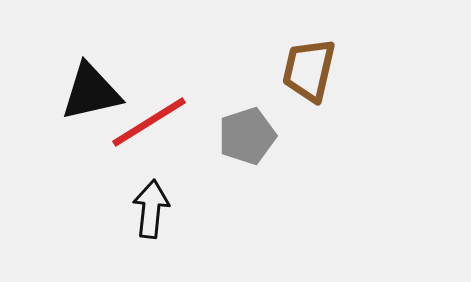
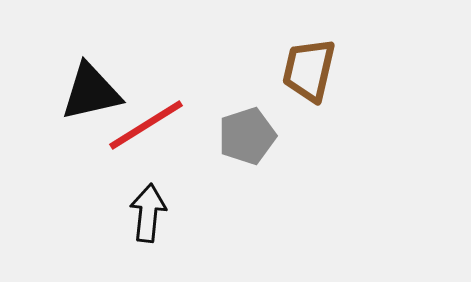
red line: moved 3 px left, 3 px down
black arrow: moved 3 px left, 4 px down
